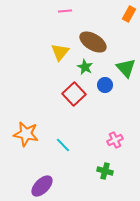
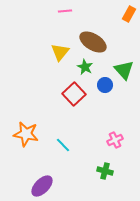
green triangle: moved 2 px left, 2 px down
